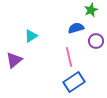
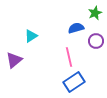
green star: moved 4 px right, 3 px down
